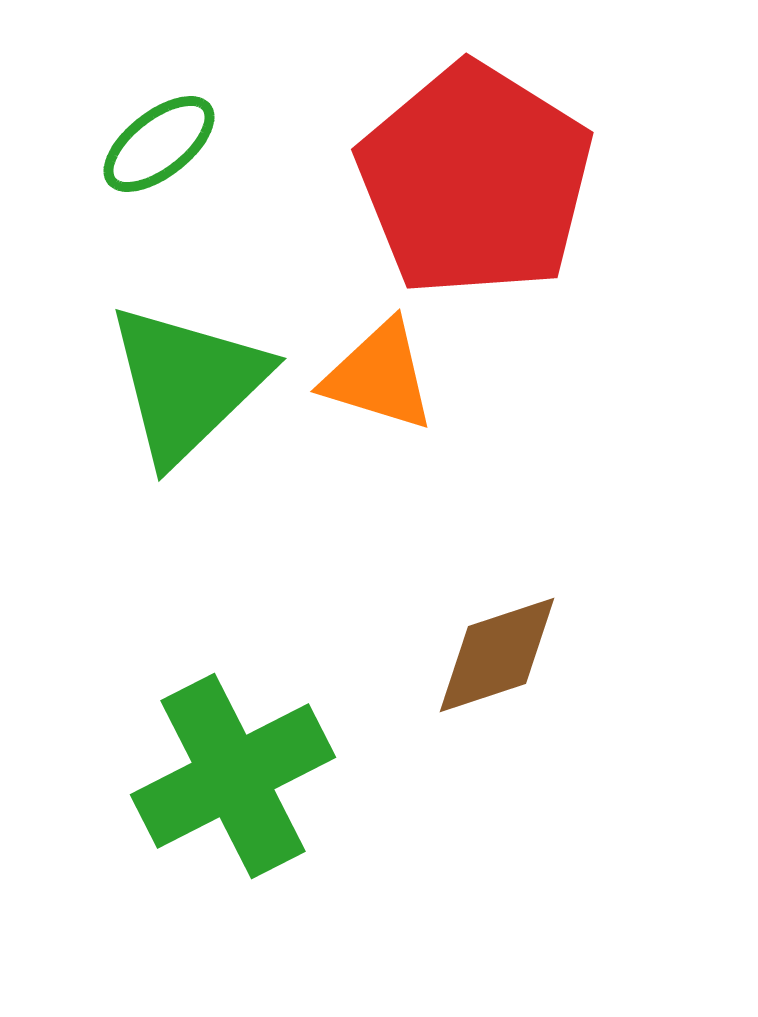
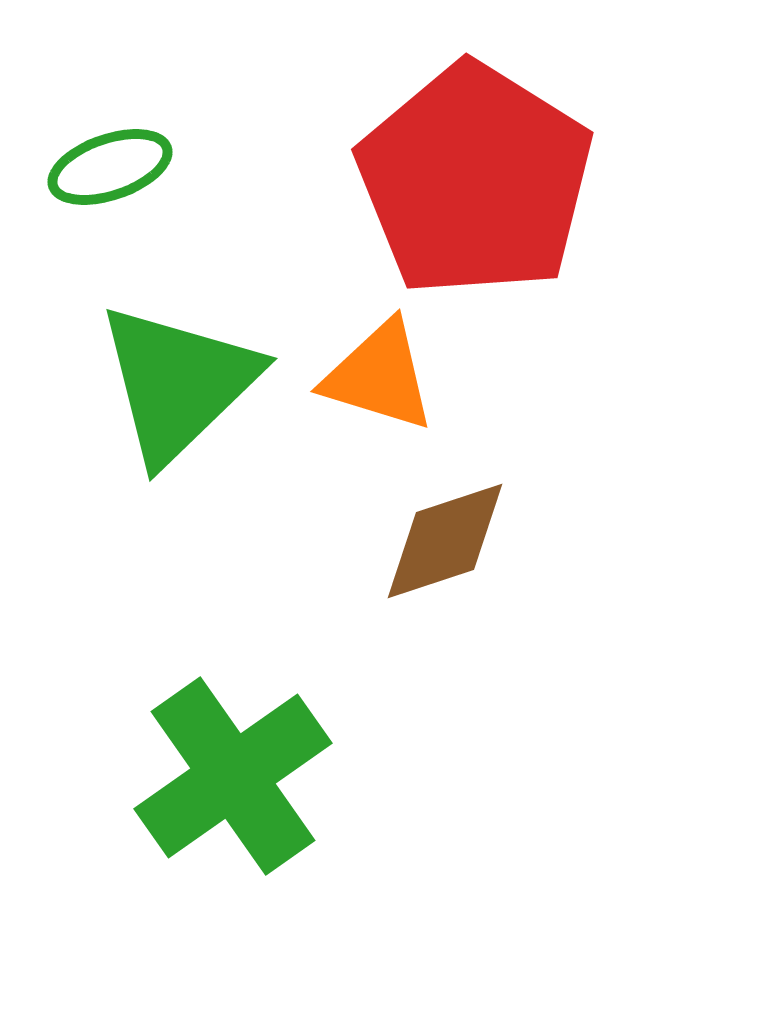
green ellipse: moved 49 px left, 23 px down; rotated 19 degrees clockwise
green triangle: moved 9 px left
brown diamond: moved 52 px left, 114 px up
green cross: rotated 8 degrees counterclockwise
